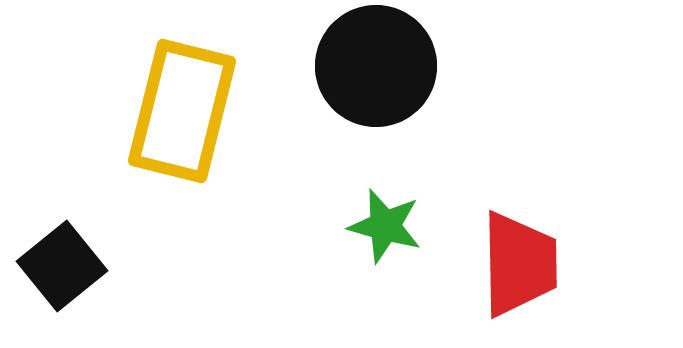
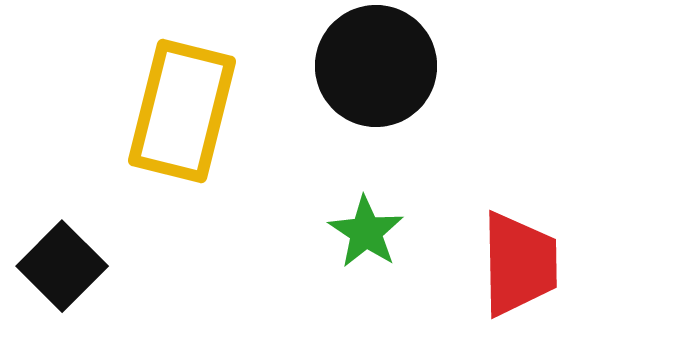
green star: moved 19 px left, 6 px down; rotated 18 degrees clockwise
black square: rotated 6 degrees counterclockwise
